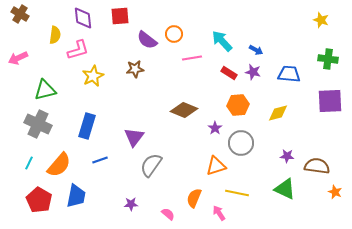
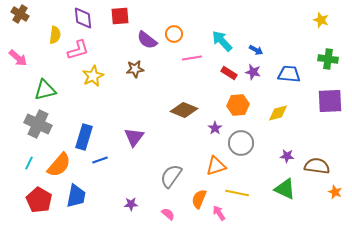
pink arrow at (18, 58): rotated 114 degrees counterclockwise
blue rectangle at (87, 126): moved 3 px left, 11 px down
gray semicircle at (151, 165): moved 20 px right, 11 px down
orange semicircle at (194, 198): moved 5 px right, 1 px down
